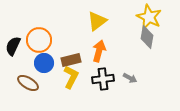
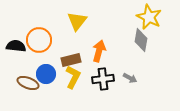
yellow triangle: moved 20 px left; rotated 15 degrees counterclockwise
gray diamond: moved 6 px left, 3 px down
black semicircle: moved 3 px right; rotated 72 degrees clockwise
blue circle: moved 2 px right, 11 px down
yellow L-shape: moved 2 px right
brown ellipse: rotated 10 degrees counterclockwise
